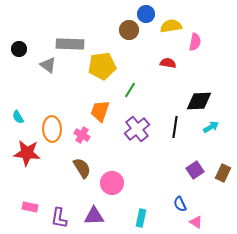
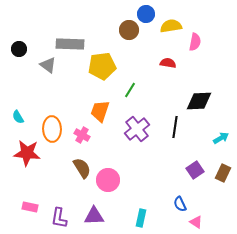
cyan arrow: moved 10 px right, 11 px down
pink circle: moved 4 px left, 3 px up
